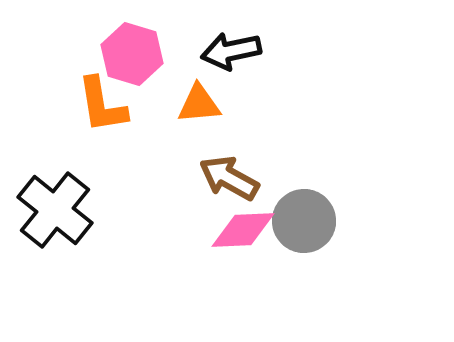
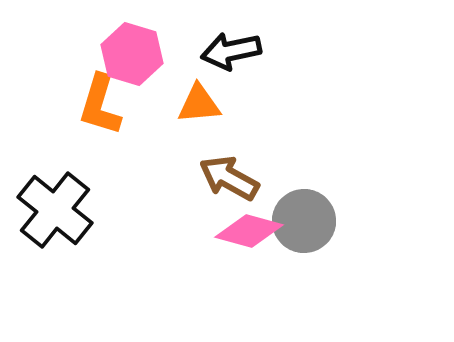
orange L-shape: moved 2 px left; rotated 26 degrees clockwise
pink diamond: moved 6 px right, 1 px down; rotated 18 degrees clockwise
